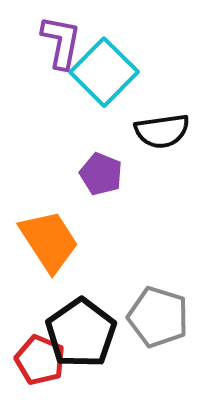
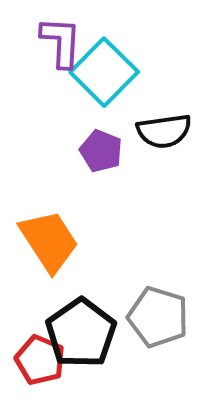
purple L-shape: rotated 8 degrees counterclockwise
black semicircle: moved 2 px right
purple pentagon: moved 23 px up
